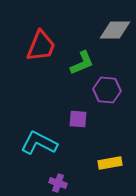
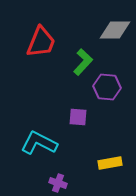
red trapezoid: moved 4 px up
green L-shape: moved 1 px right, 1 px up; rotated 24 degrees counterclockwise
purple hexagon: moved 3 px up
purple square: moved 2 px up
